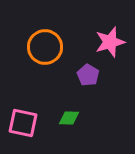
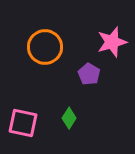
pink star: moved 2 px right
purple pentagon: moved 1 px right, 1 px up
green diamond: rotated 60 degrees counterclockwise
